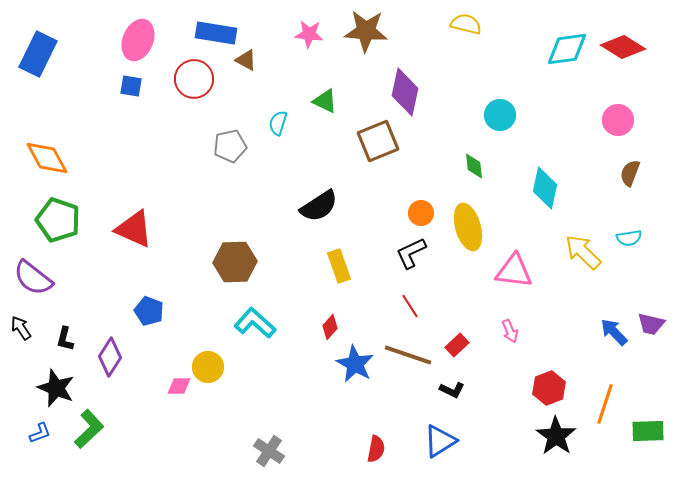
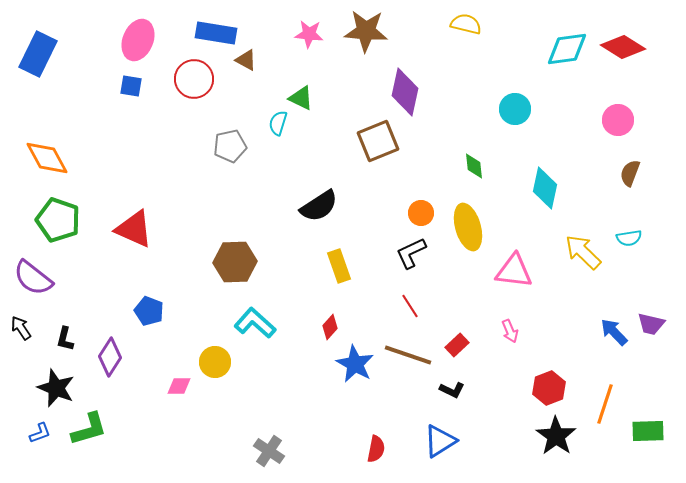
green triangle at (325, 101): moved 24 px left, 3 px up
cyan circle at (500, 115): moved 15 px right, 6 px up
yellow circle at (208, 367): moved 7 px right, 5 px up
green L-shape at (89, 429): rotated 27 degrees clockwise
